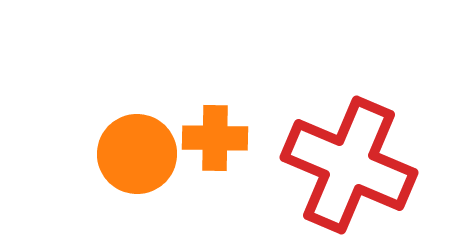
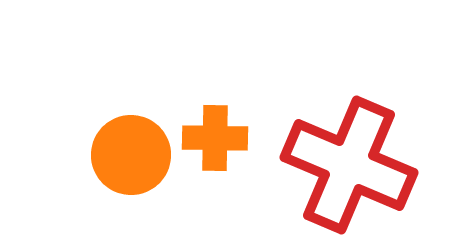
orange circle: moved 6 px left, 1 px down
